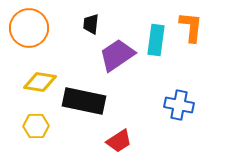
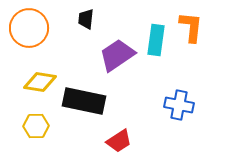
black trapezoid: moved 5 px left, 5 px up
